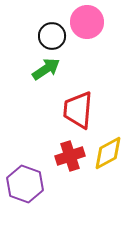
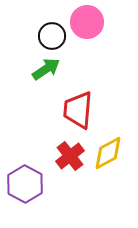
red cross: rotated 20 degrees counterclockwise
purple hexagon: rotated 9 degrees clockwise
